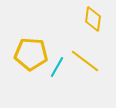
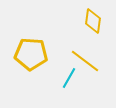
yellow diamond: moved 2 px down
cyan line: moved 12 px right, 11 px down
